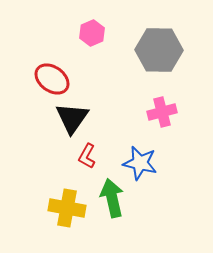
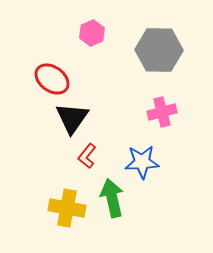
red L-shape: rotated 10 degrees clockwise
blue star: moved 2 px right, 1 px up; rotated 16 degrees counterclockwise
